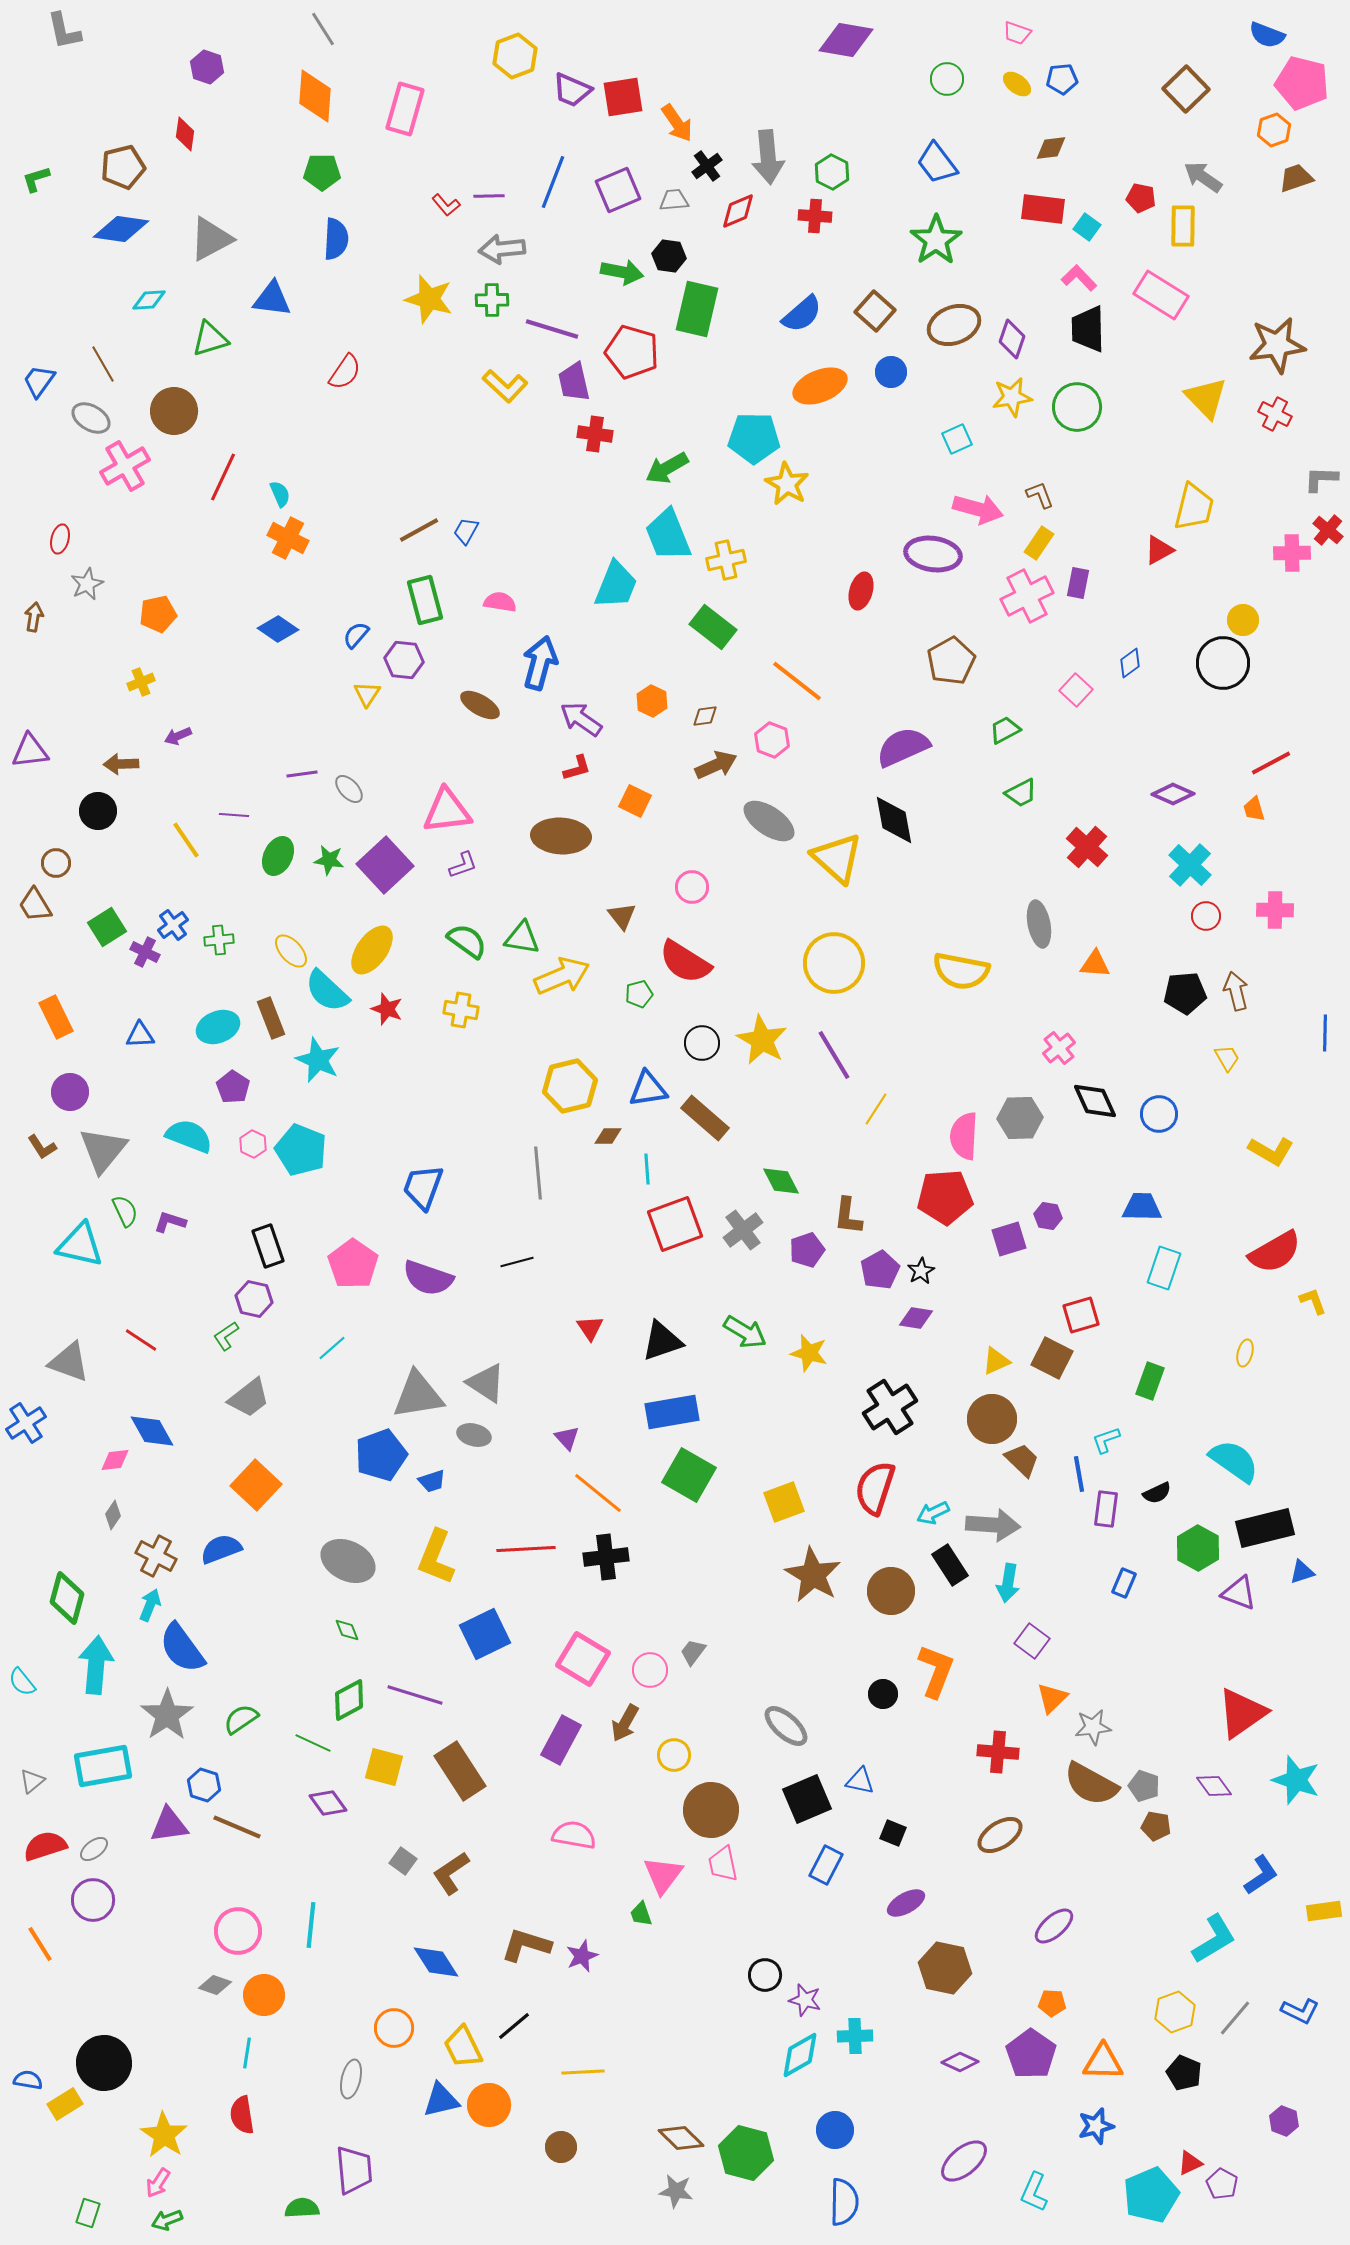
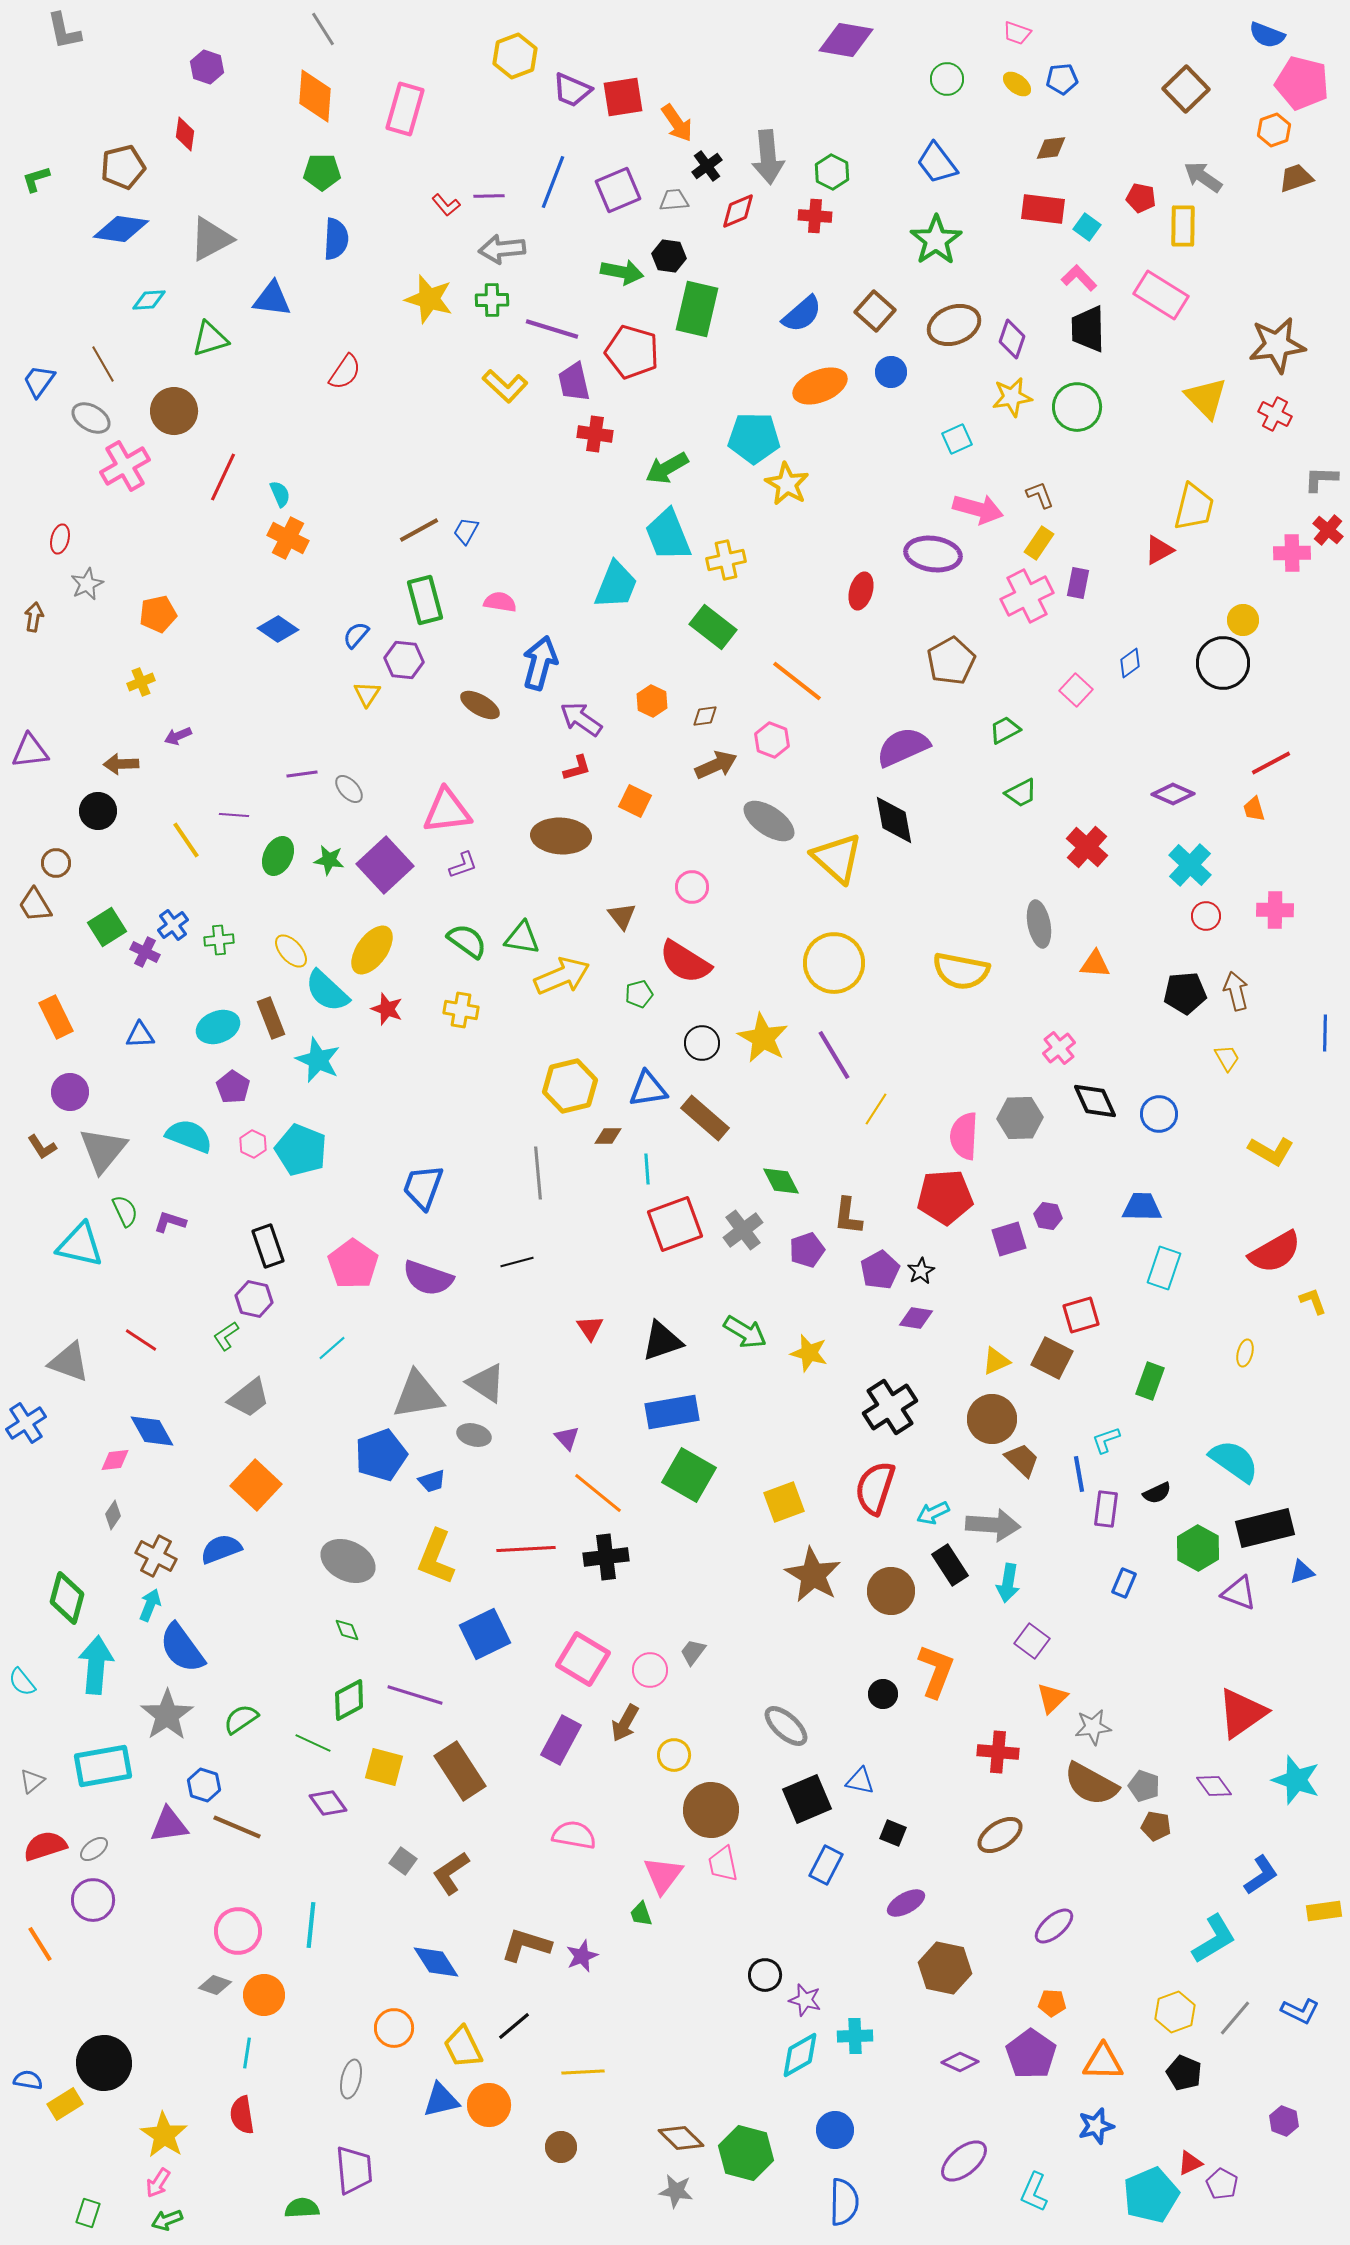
yellow star at (762, 1040): moved 1 px right, 2 px up
